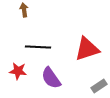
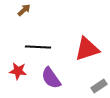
brown arrow: rotated 56 degrees clockwise
